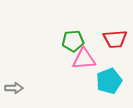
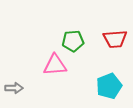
pink triangle: moved 29 px left, 6 px down
cyan pentagon: moved 5 px down
